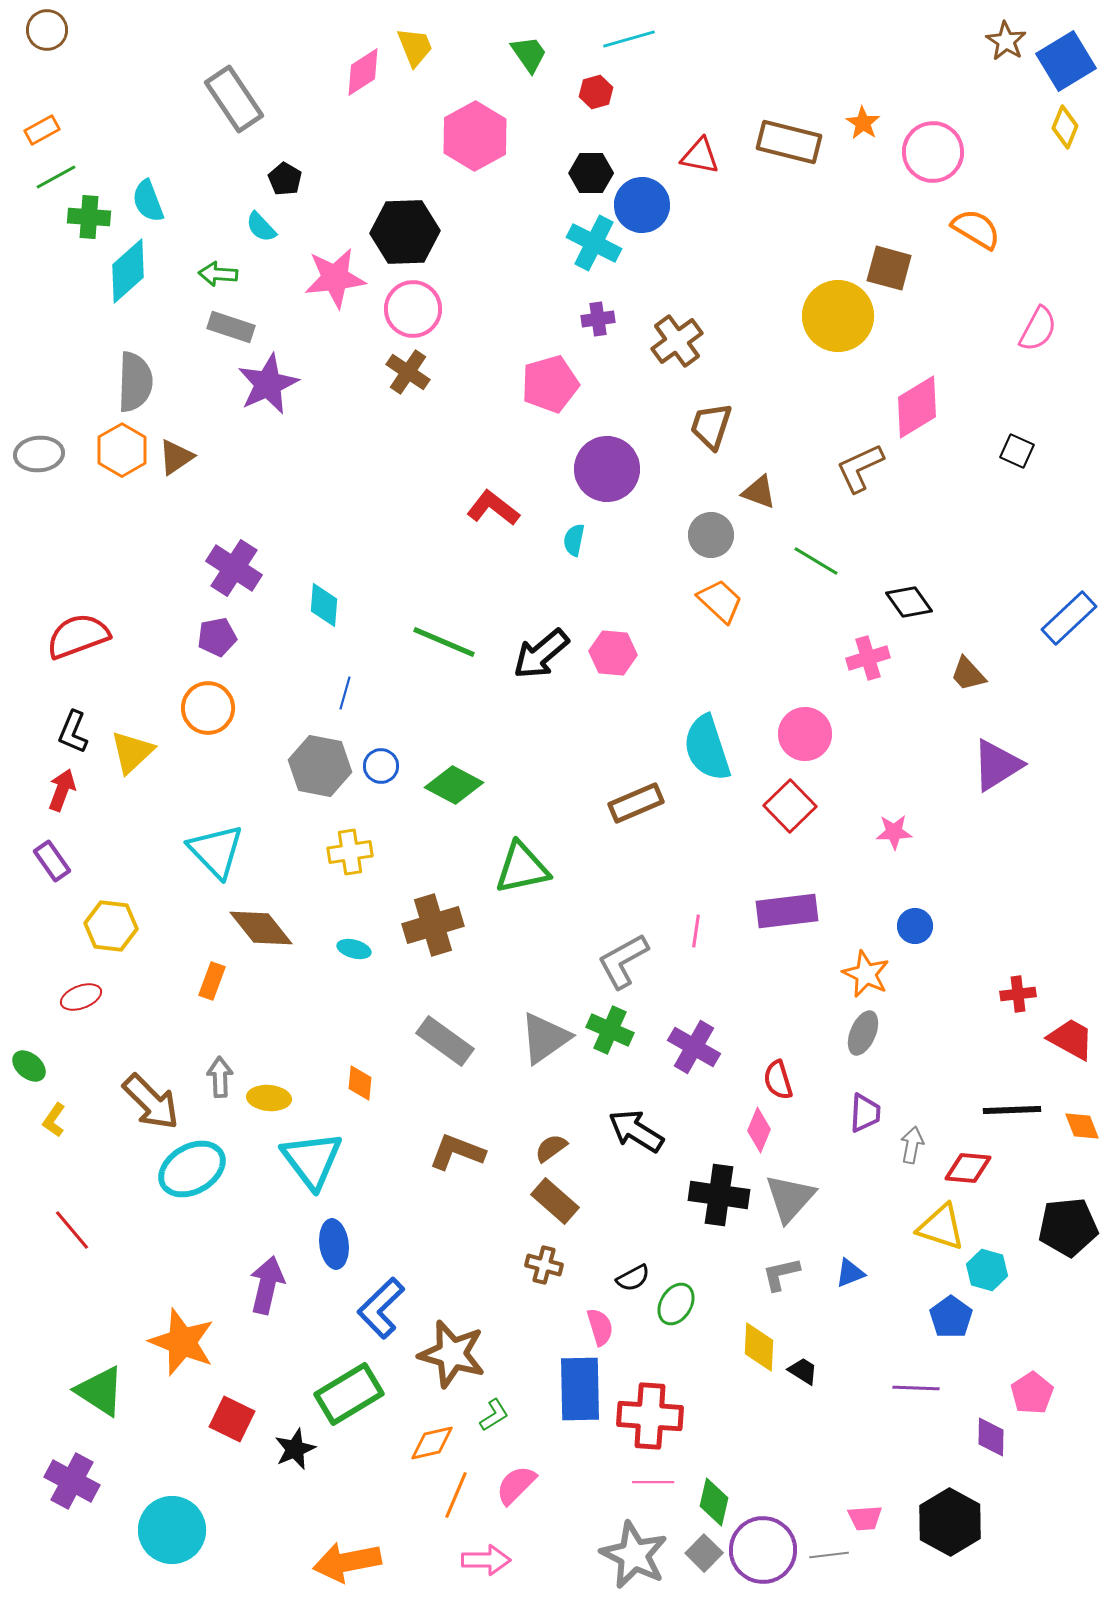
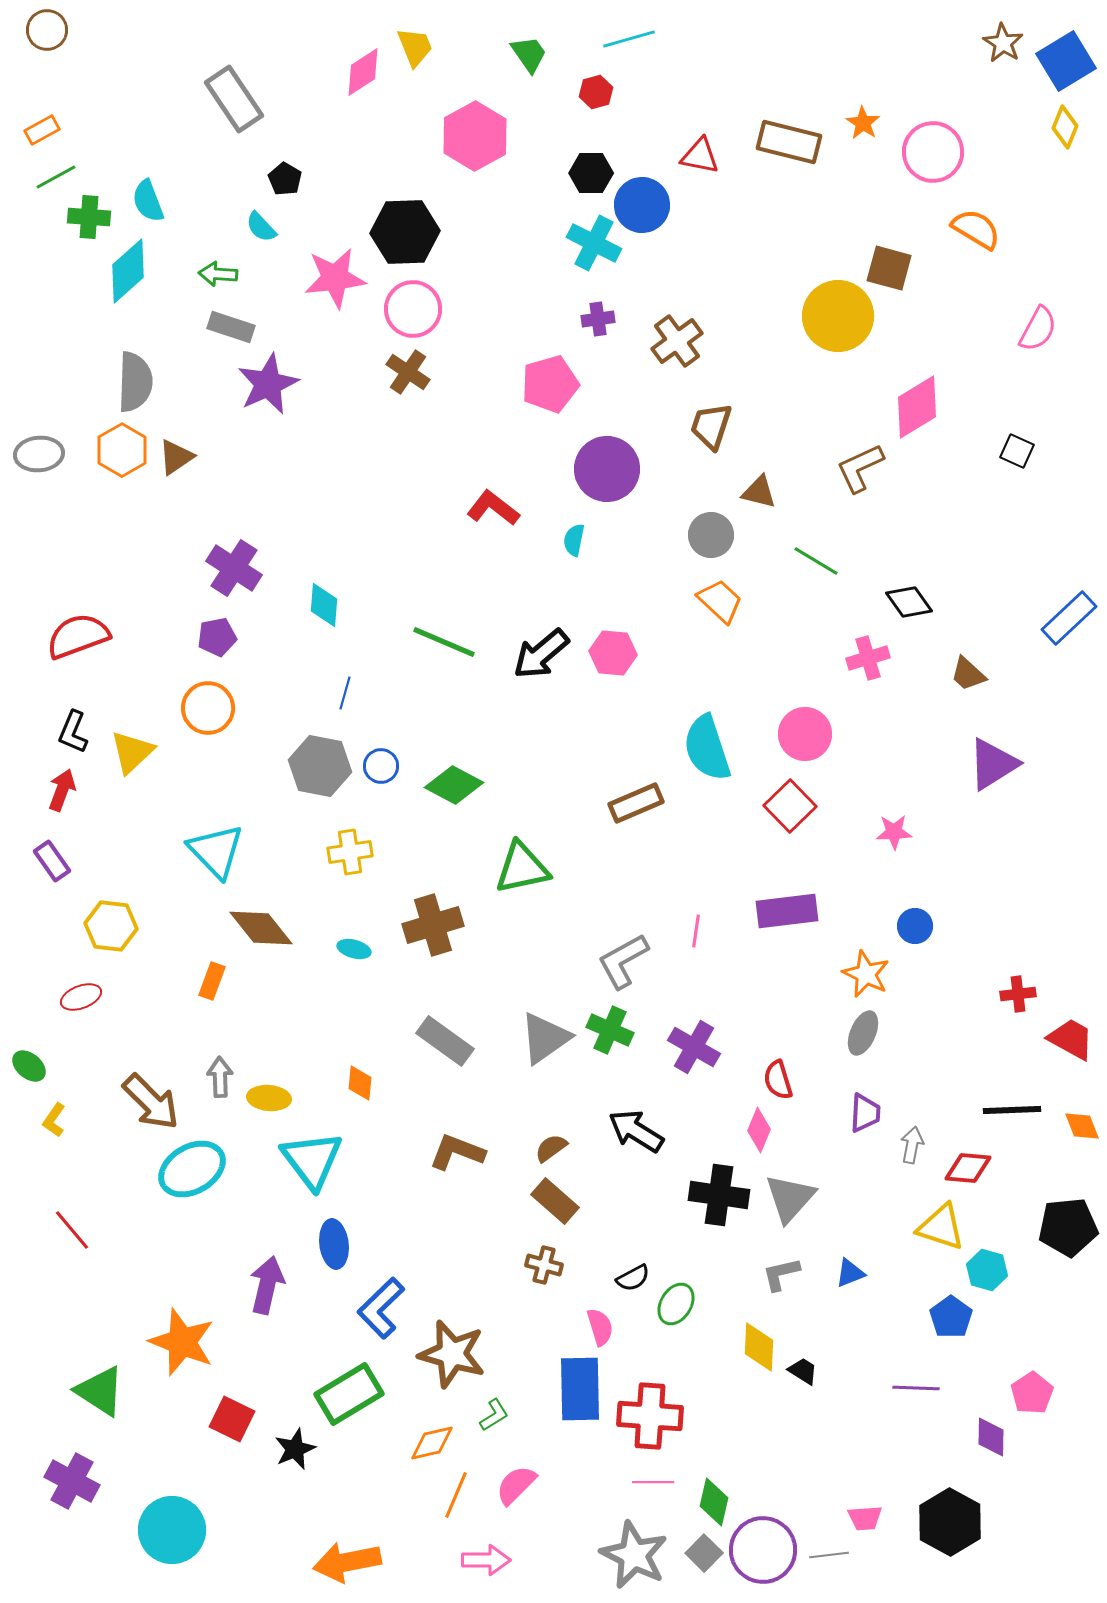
brown star at (1006, 41): moved 3 px left, 2 px down
brown triangle at (759, 492): rotated 6 degrees counterclockwise
brown trapezoid at (968, 674): rotated 6 degrees counterclockwise
purple triangle at (997, 765): moved 4 px left, 1 px up
